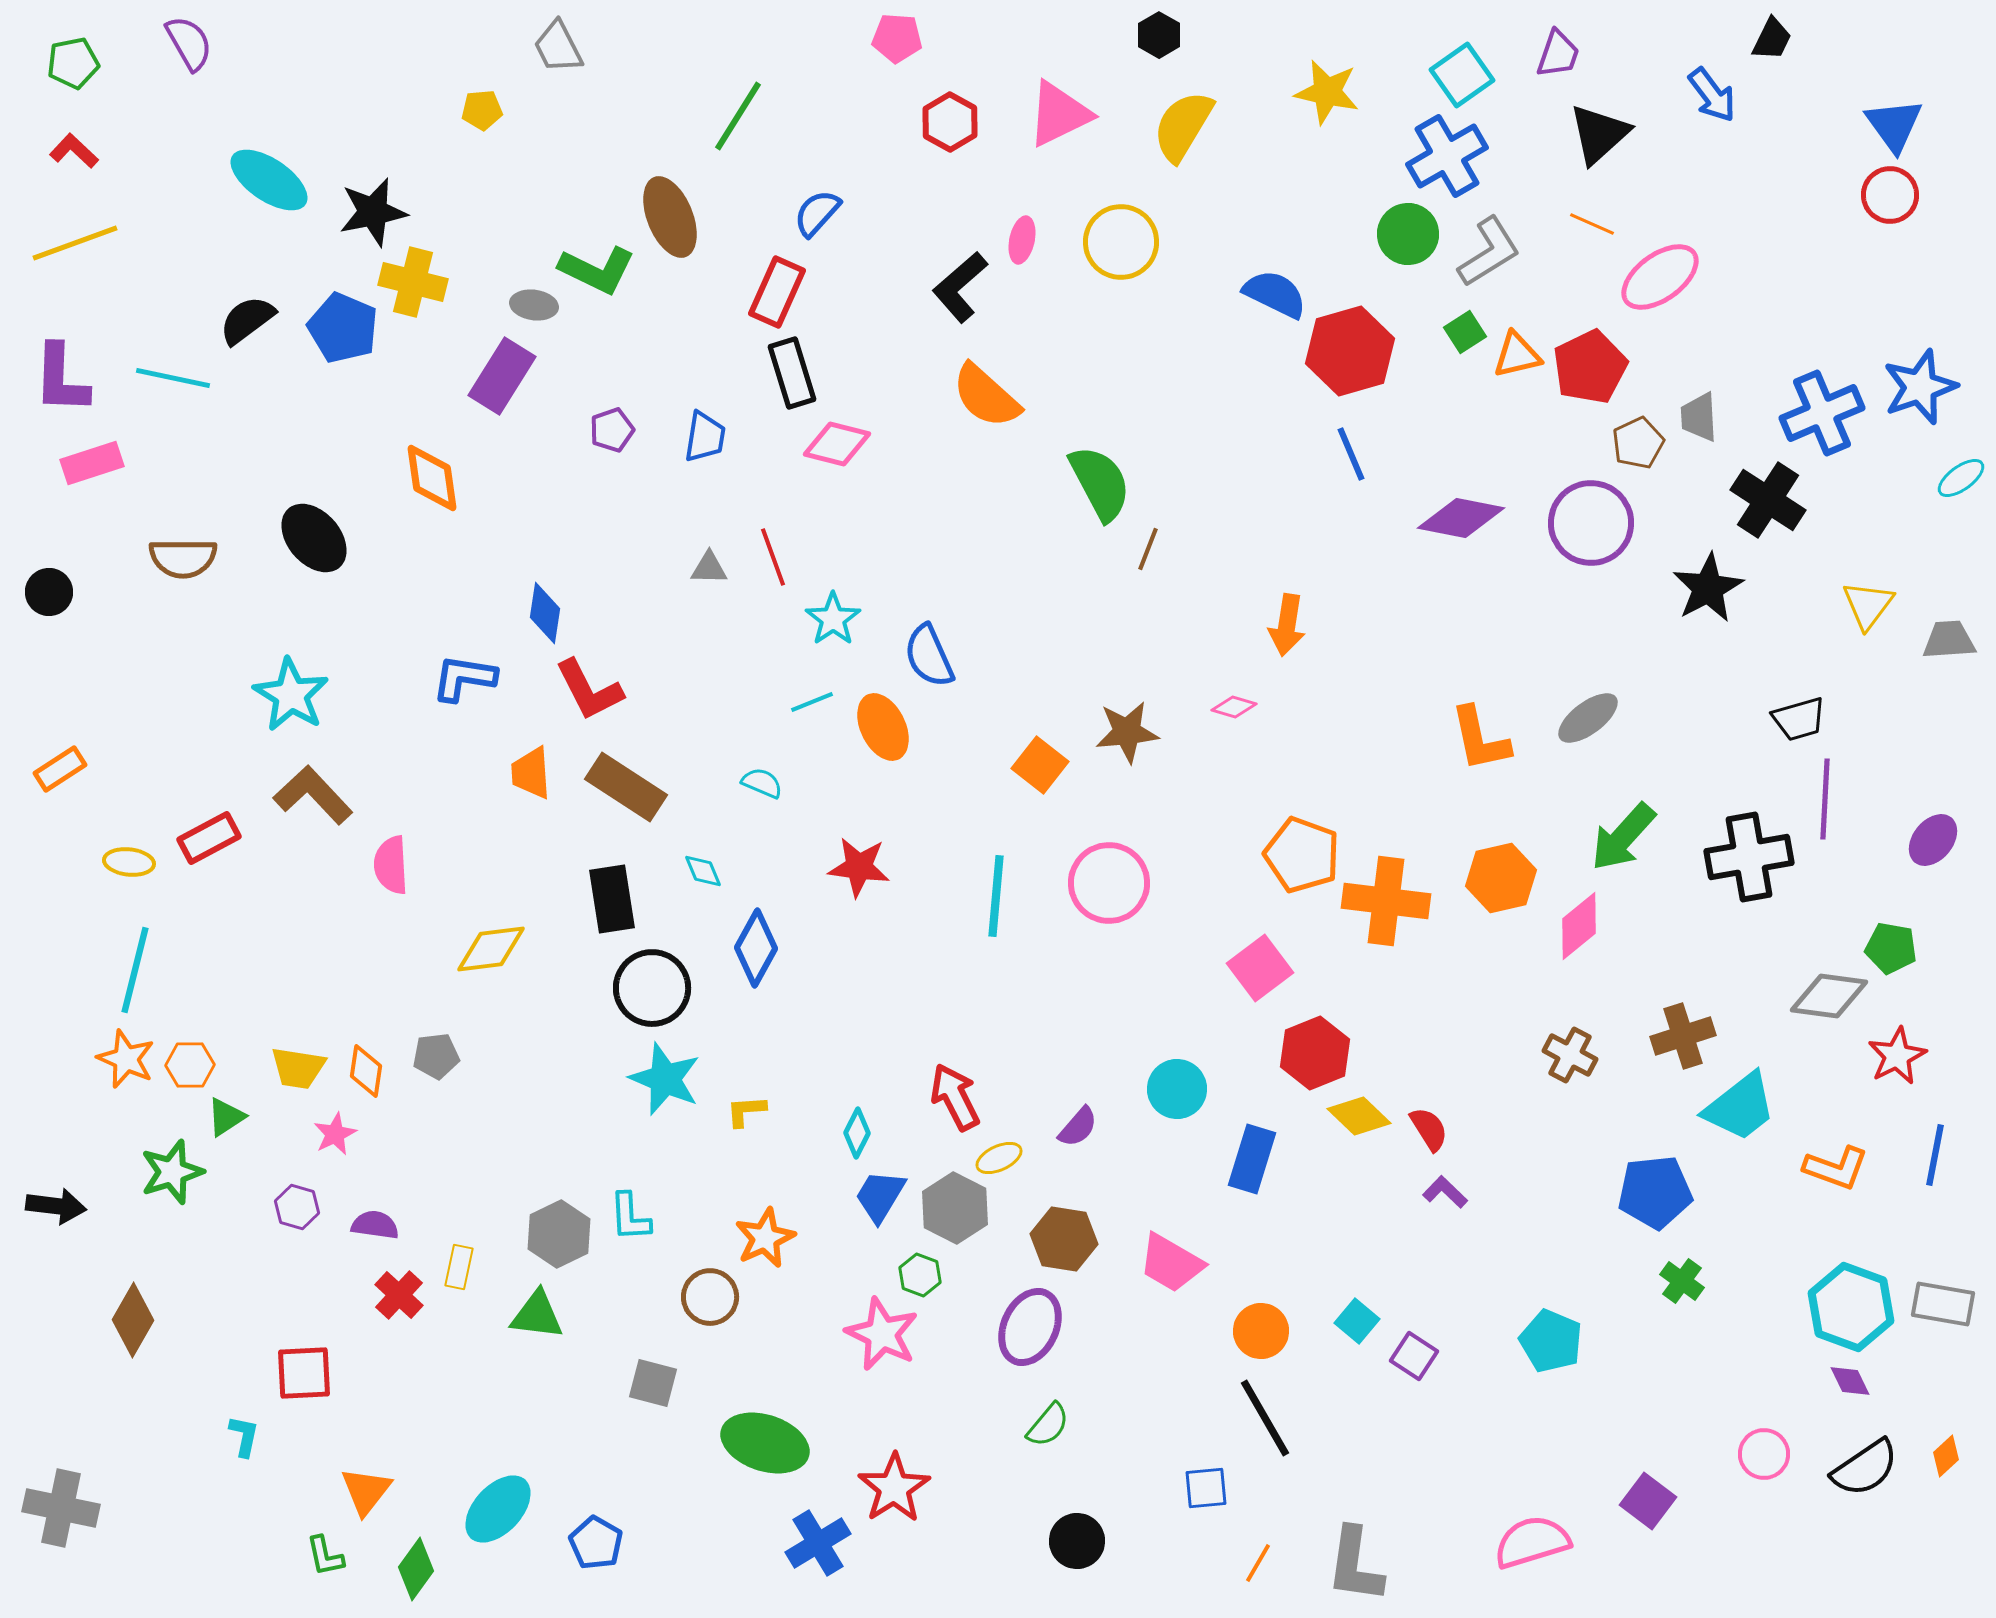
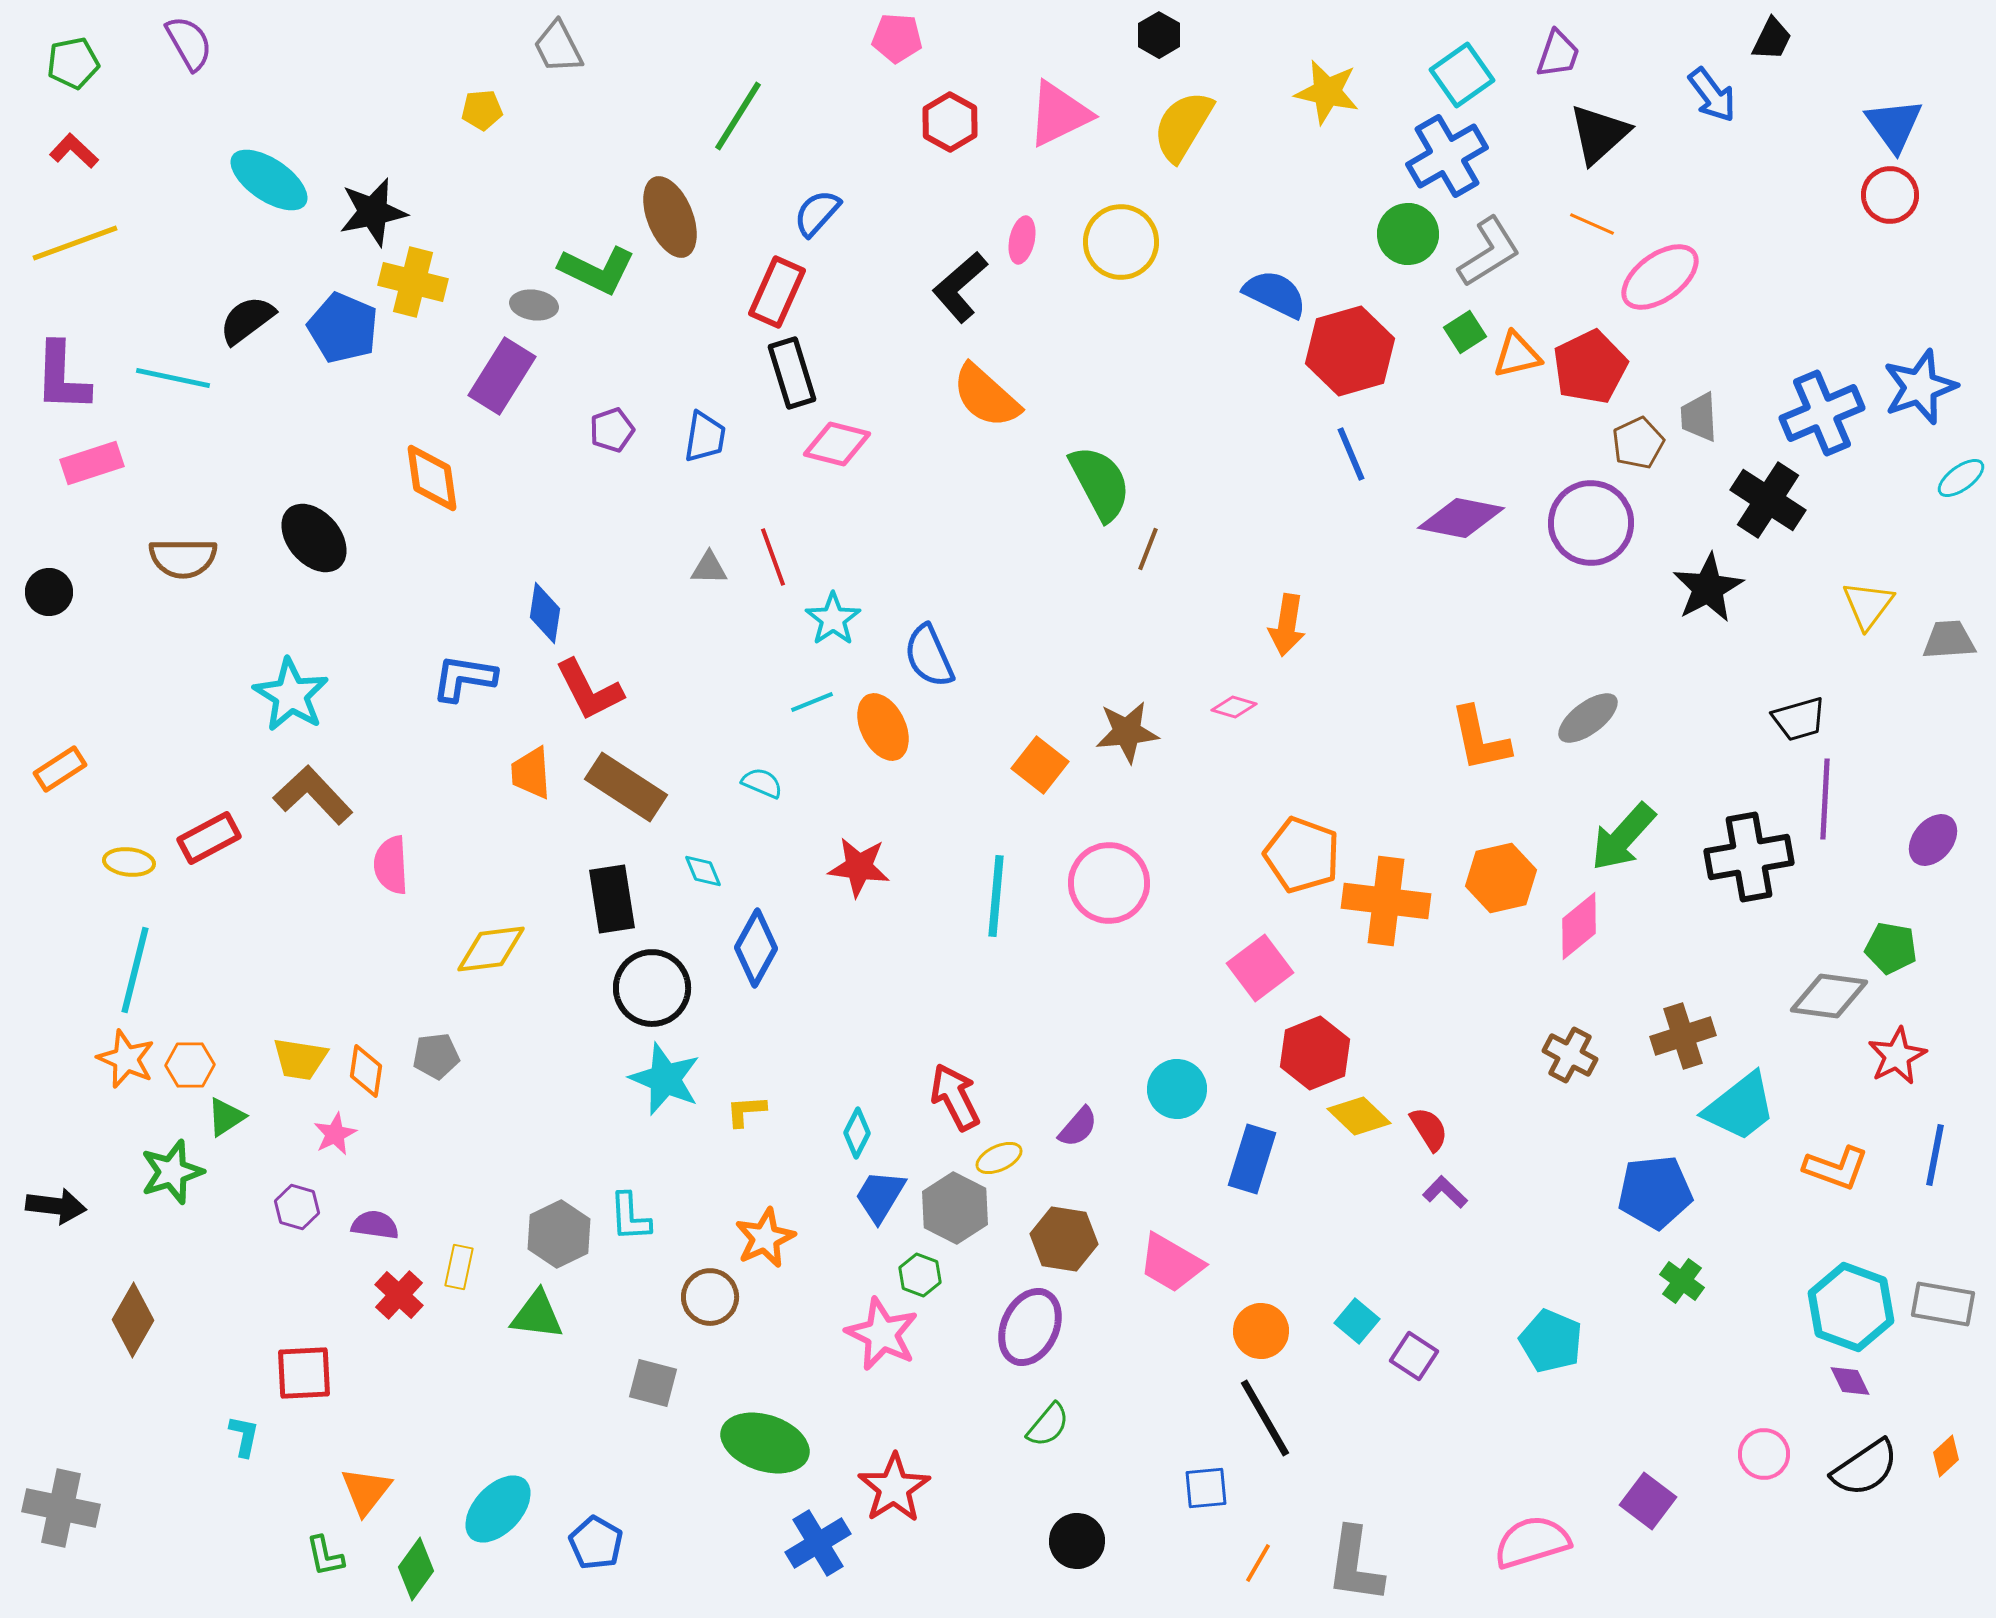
purple L-shape at (61, 379): moved 1 px right, 2 px up
yellow trapezoid at (298, 1068): moved 2 px right, 9 px up
